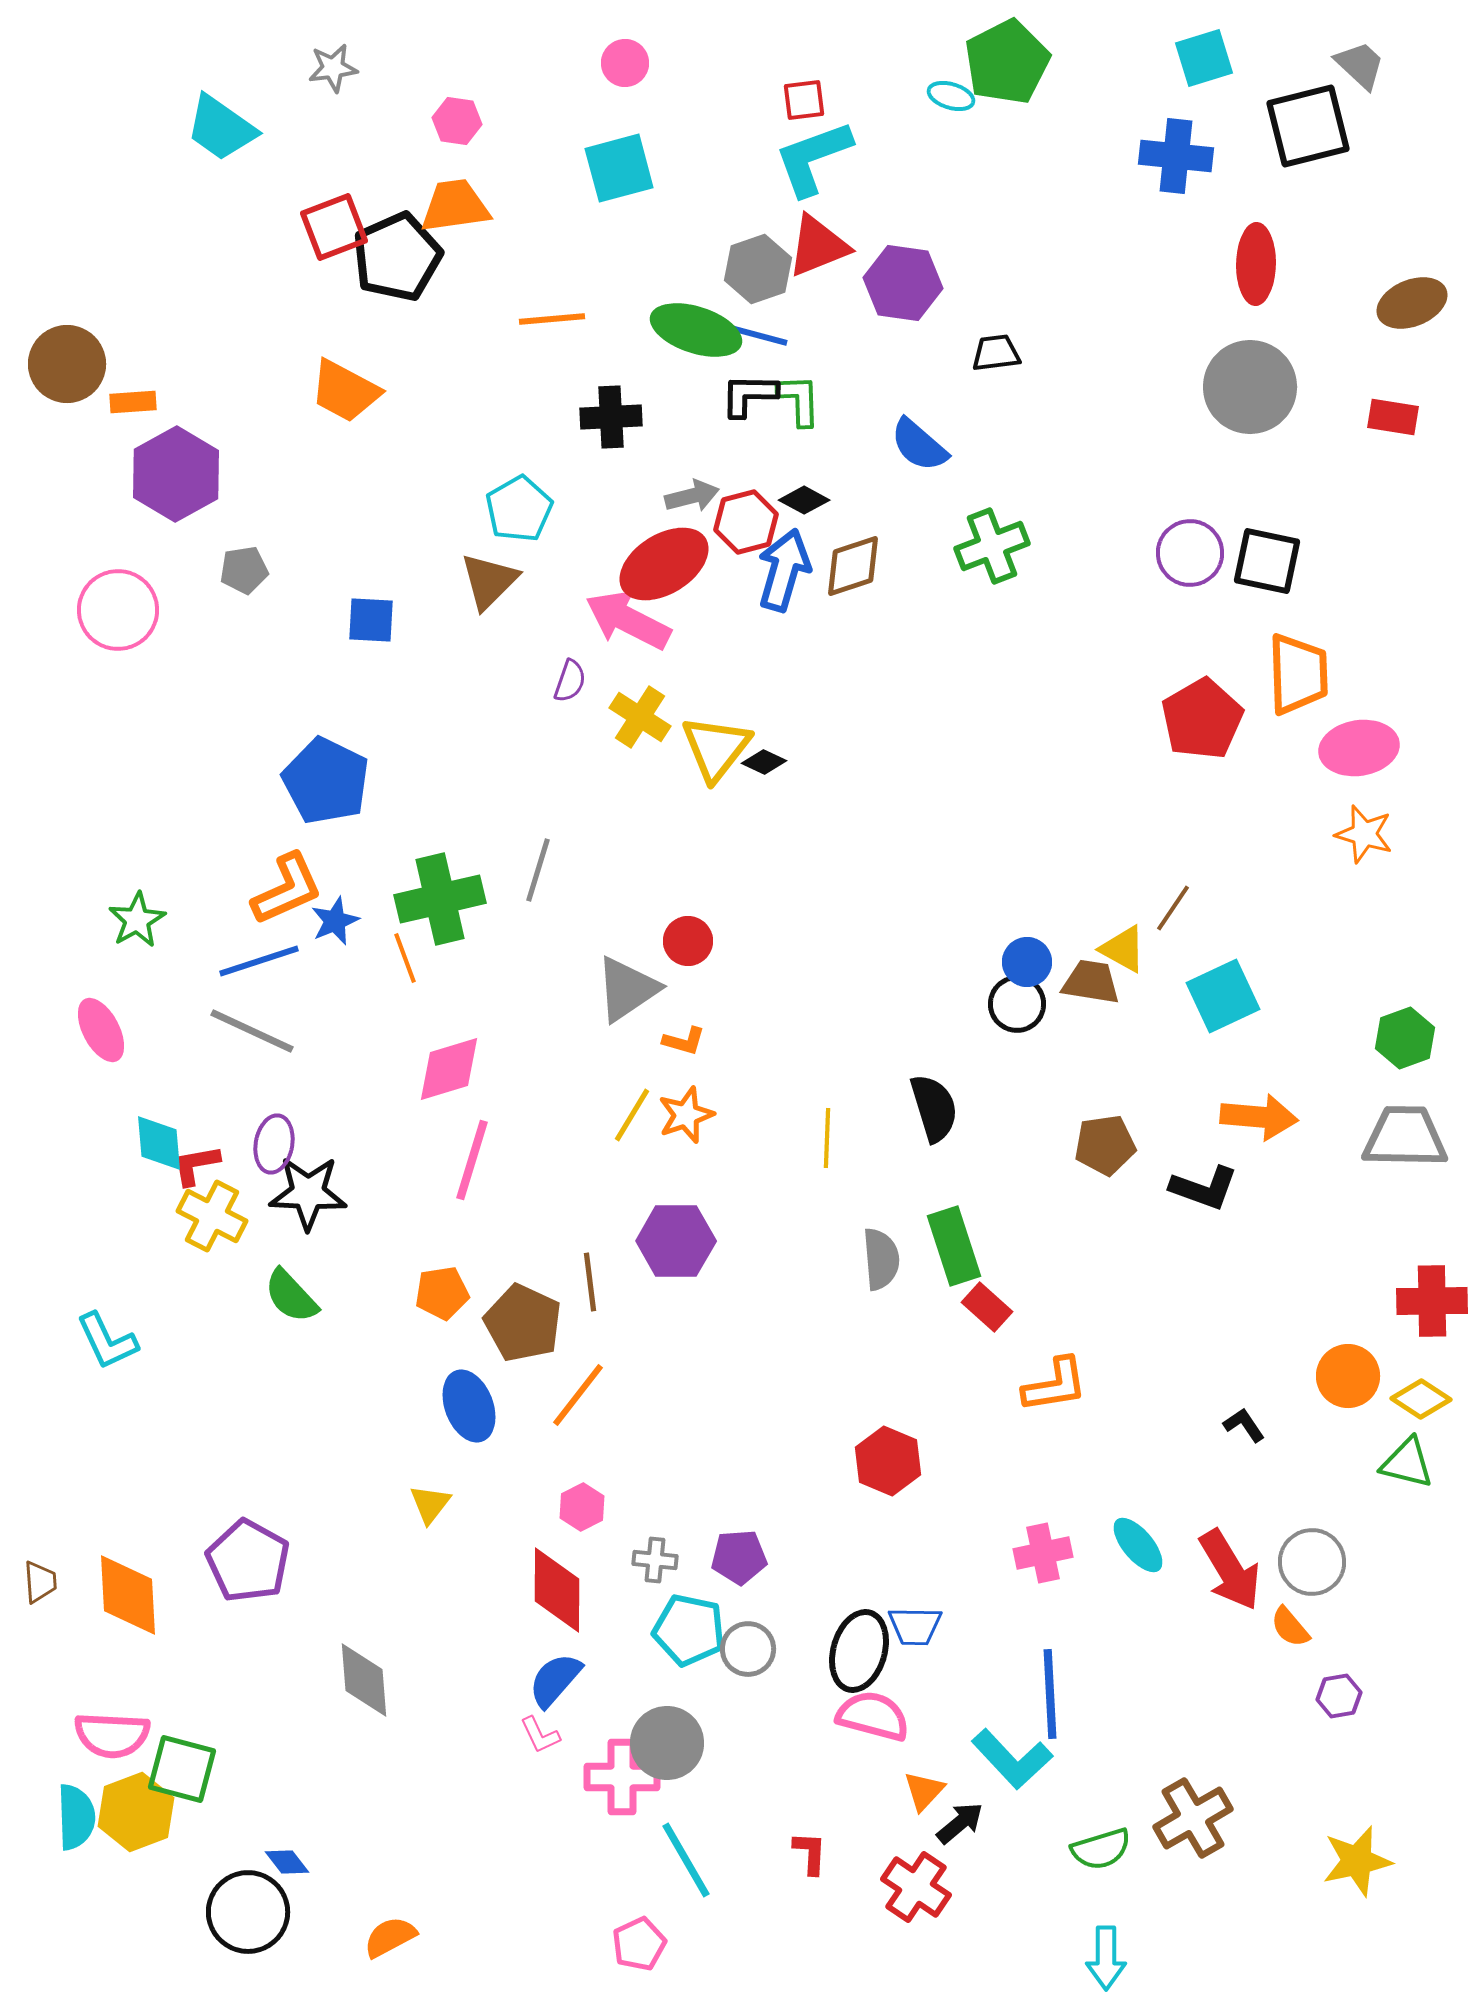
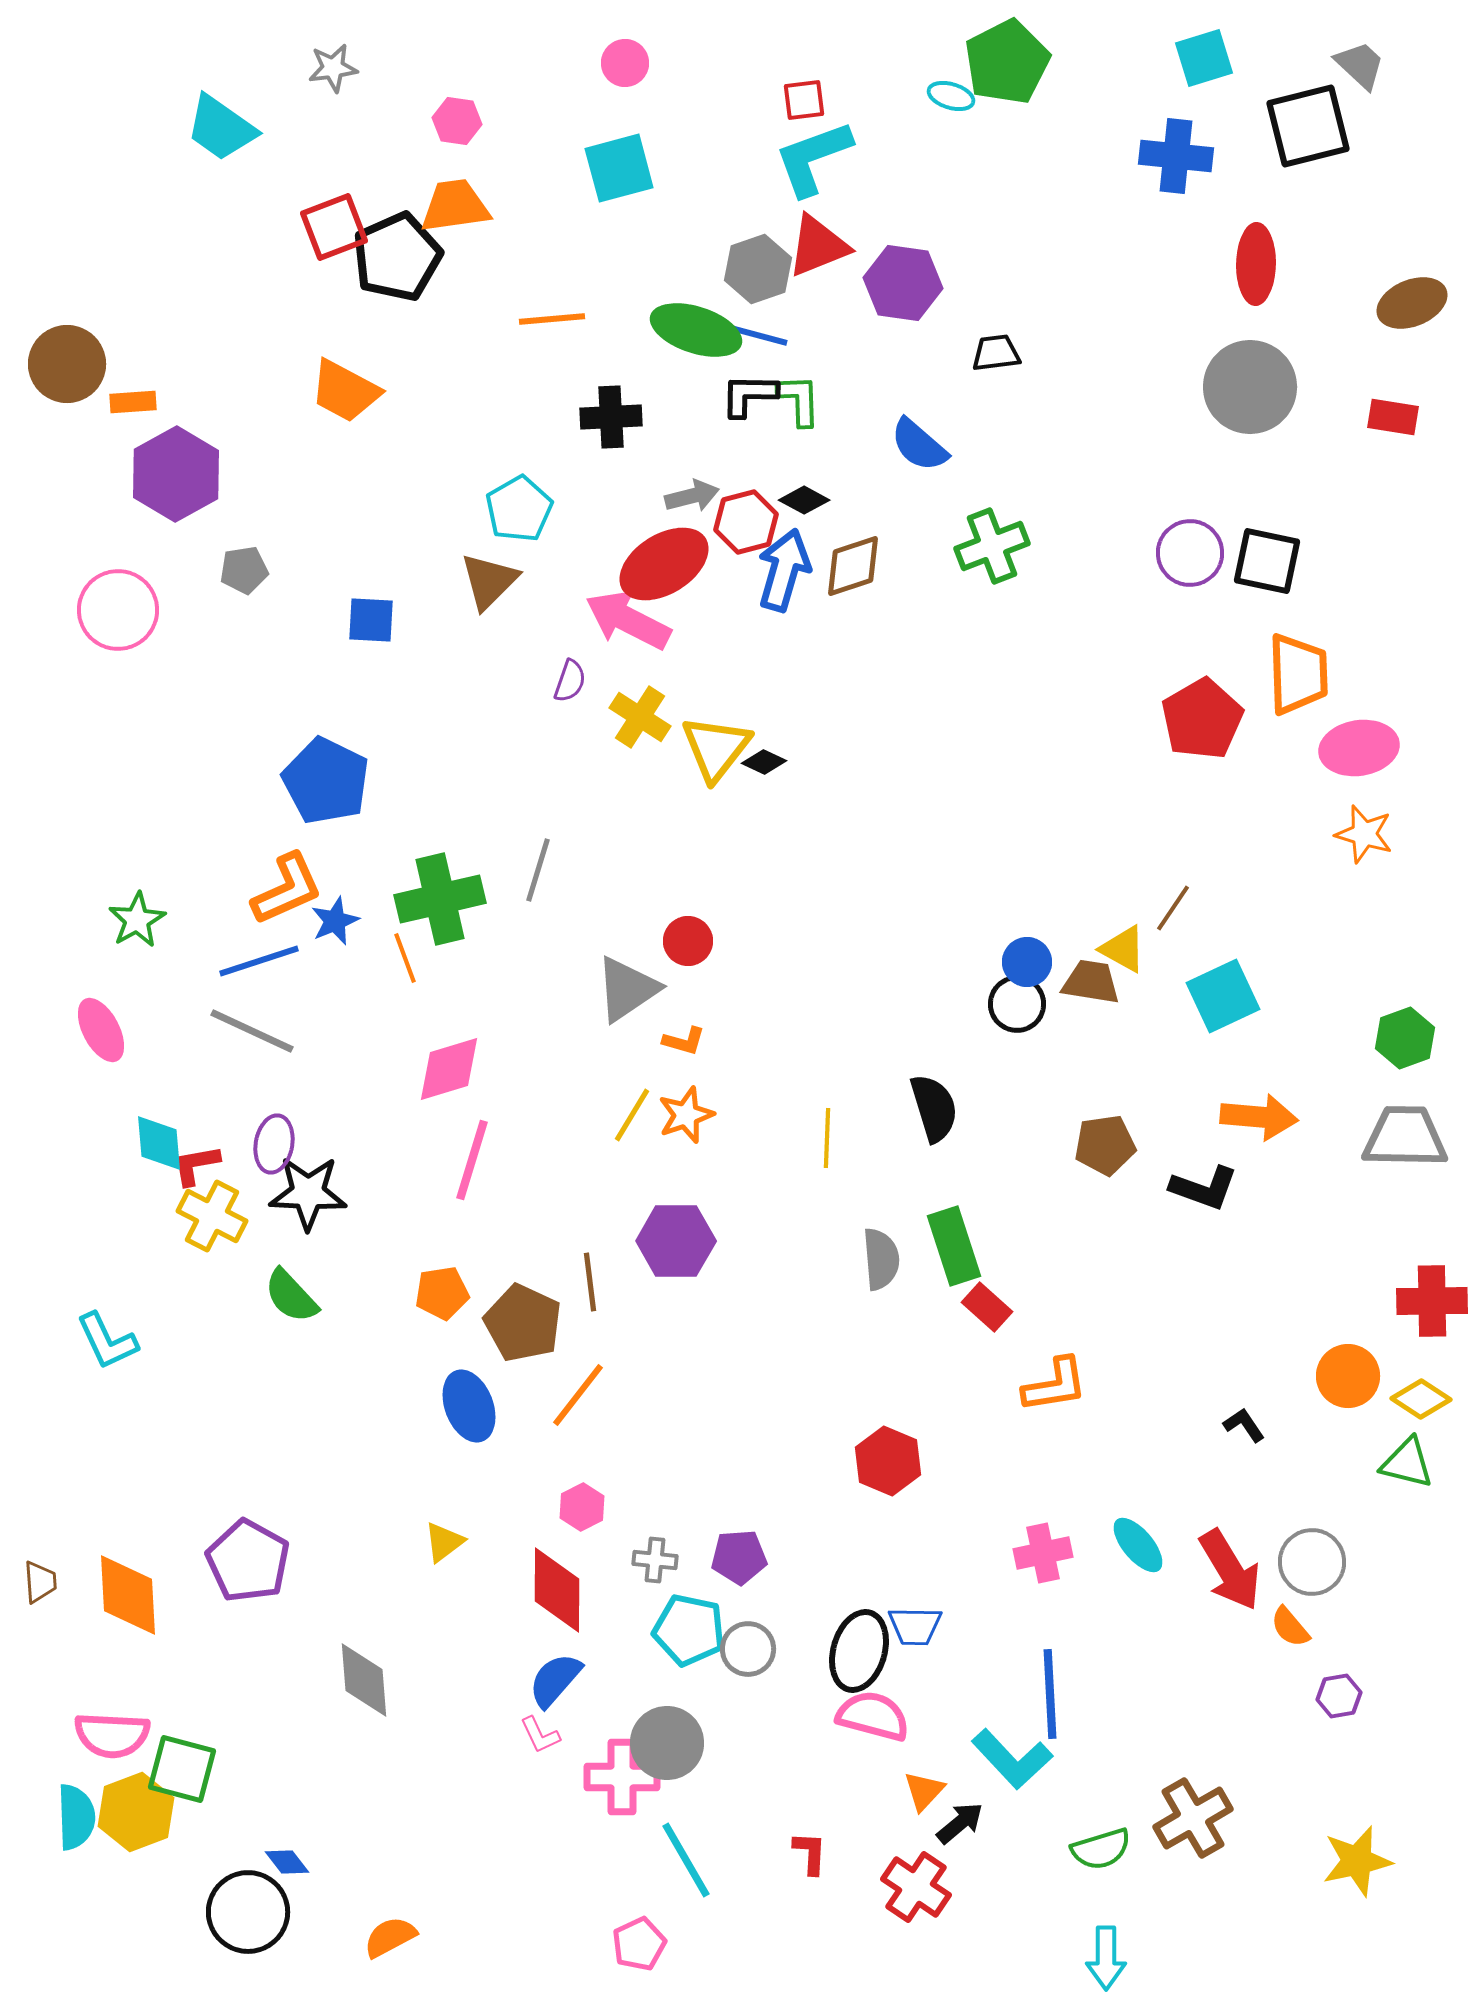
yellow triangle at (430, 1504): moved 14 px right, 38 px down; rotated 15 degrees clockwise
